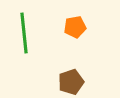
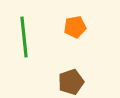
green line: moved 4 px down
